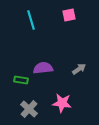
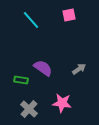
cyan line: rotated 24 degrees counterclockwise
purple semicircle: rotated 42 degrees clockwise
